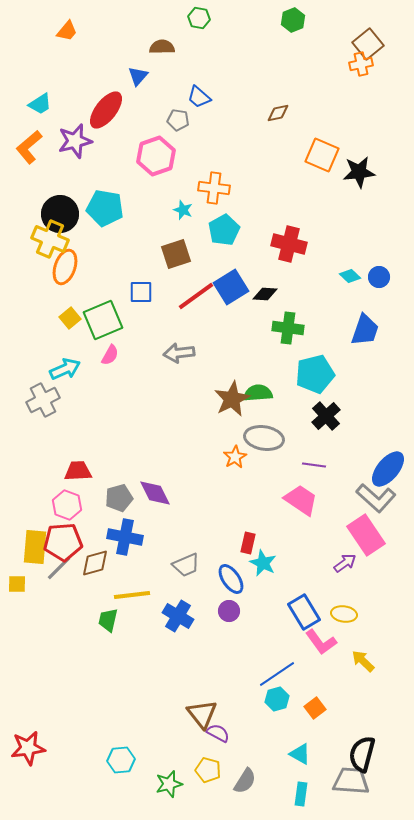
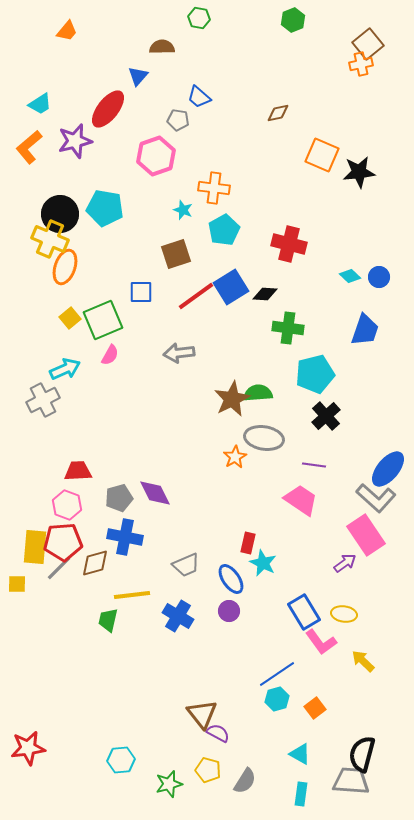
red ellipse at (106, 110): moved 2 px right, 1 px up
